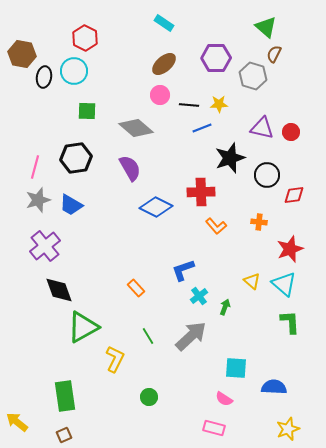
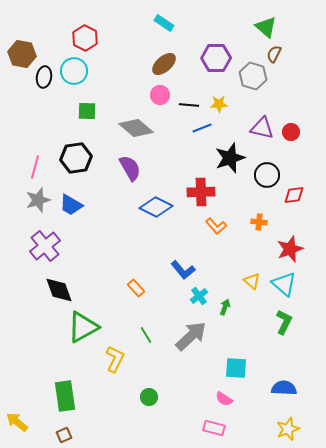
blue L-shape at (183, 270): rotated 110 degrees counterclockwise
green L-shape at (290, 322): moved 6 px left; rotated 30 degrees clockwise
green line at (148, 336): moved 2 px left, 1 px up
blue semicircle at (274, 387): moved 10 px right, 1 px down
